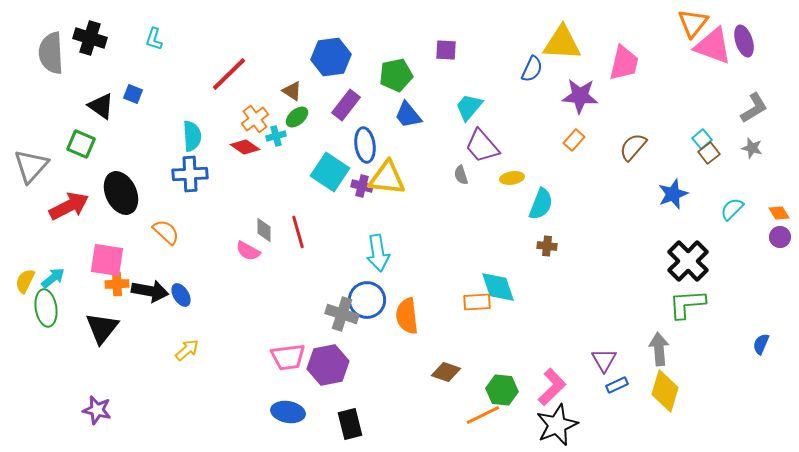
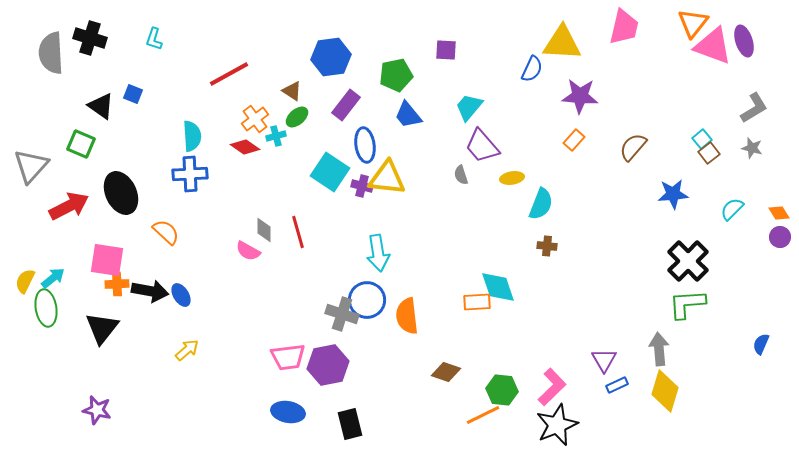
pink trapezoid at (624, 63): moved 36 px up
red line at (229, 74): rotated 15 degrees clockwise
blue star at (673, 194): rotated 16 degrees clockwise
